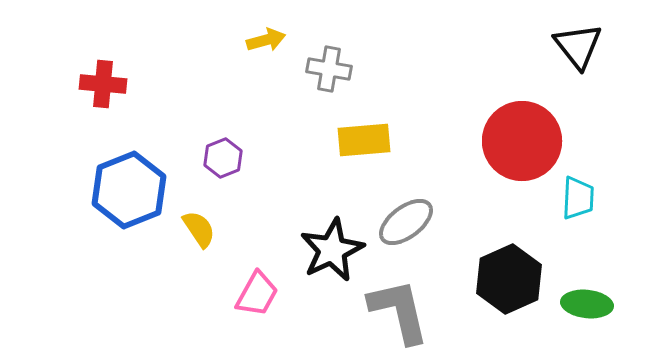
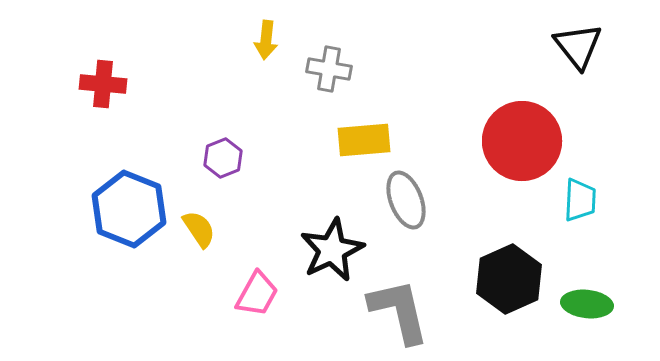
yellow arrow: rotated 111 degrees clockwise
blue hexagon: moved 19 px down; rotated 16 degrees counterclockwise
cyan trapezoid: moved 2 px right, 2 px down
gray ellipse: moved 22 px up; rotated 74 degrees counterclockwise
